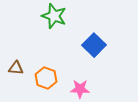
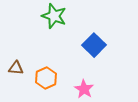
orange hexagon: rotated 15 degrees clockwise
pink star: moved 4 px right; rotated 30 degrees clockwise
